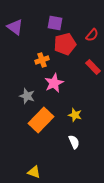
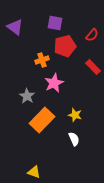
red pentagon: moved 2 px down
gray star: rotated 14 degrees clockwise
orange rectangle: moved 1 px right
white semicircle: moved 3 px up
